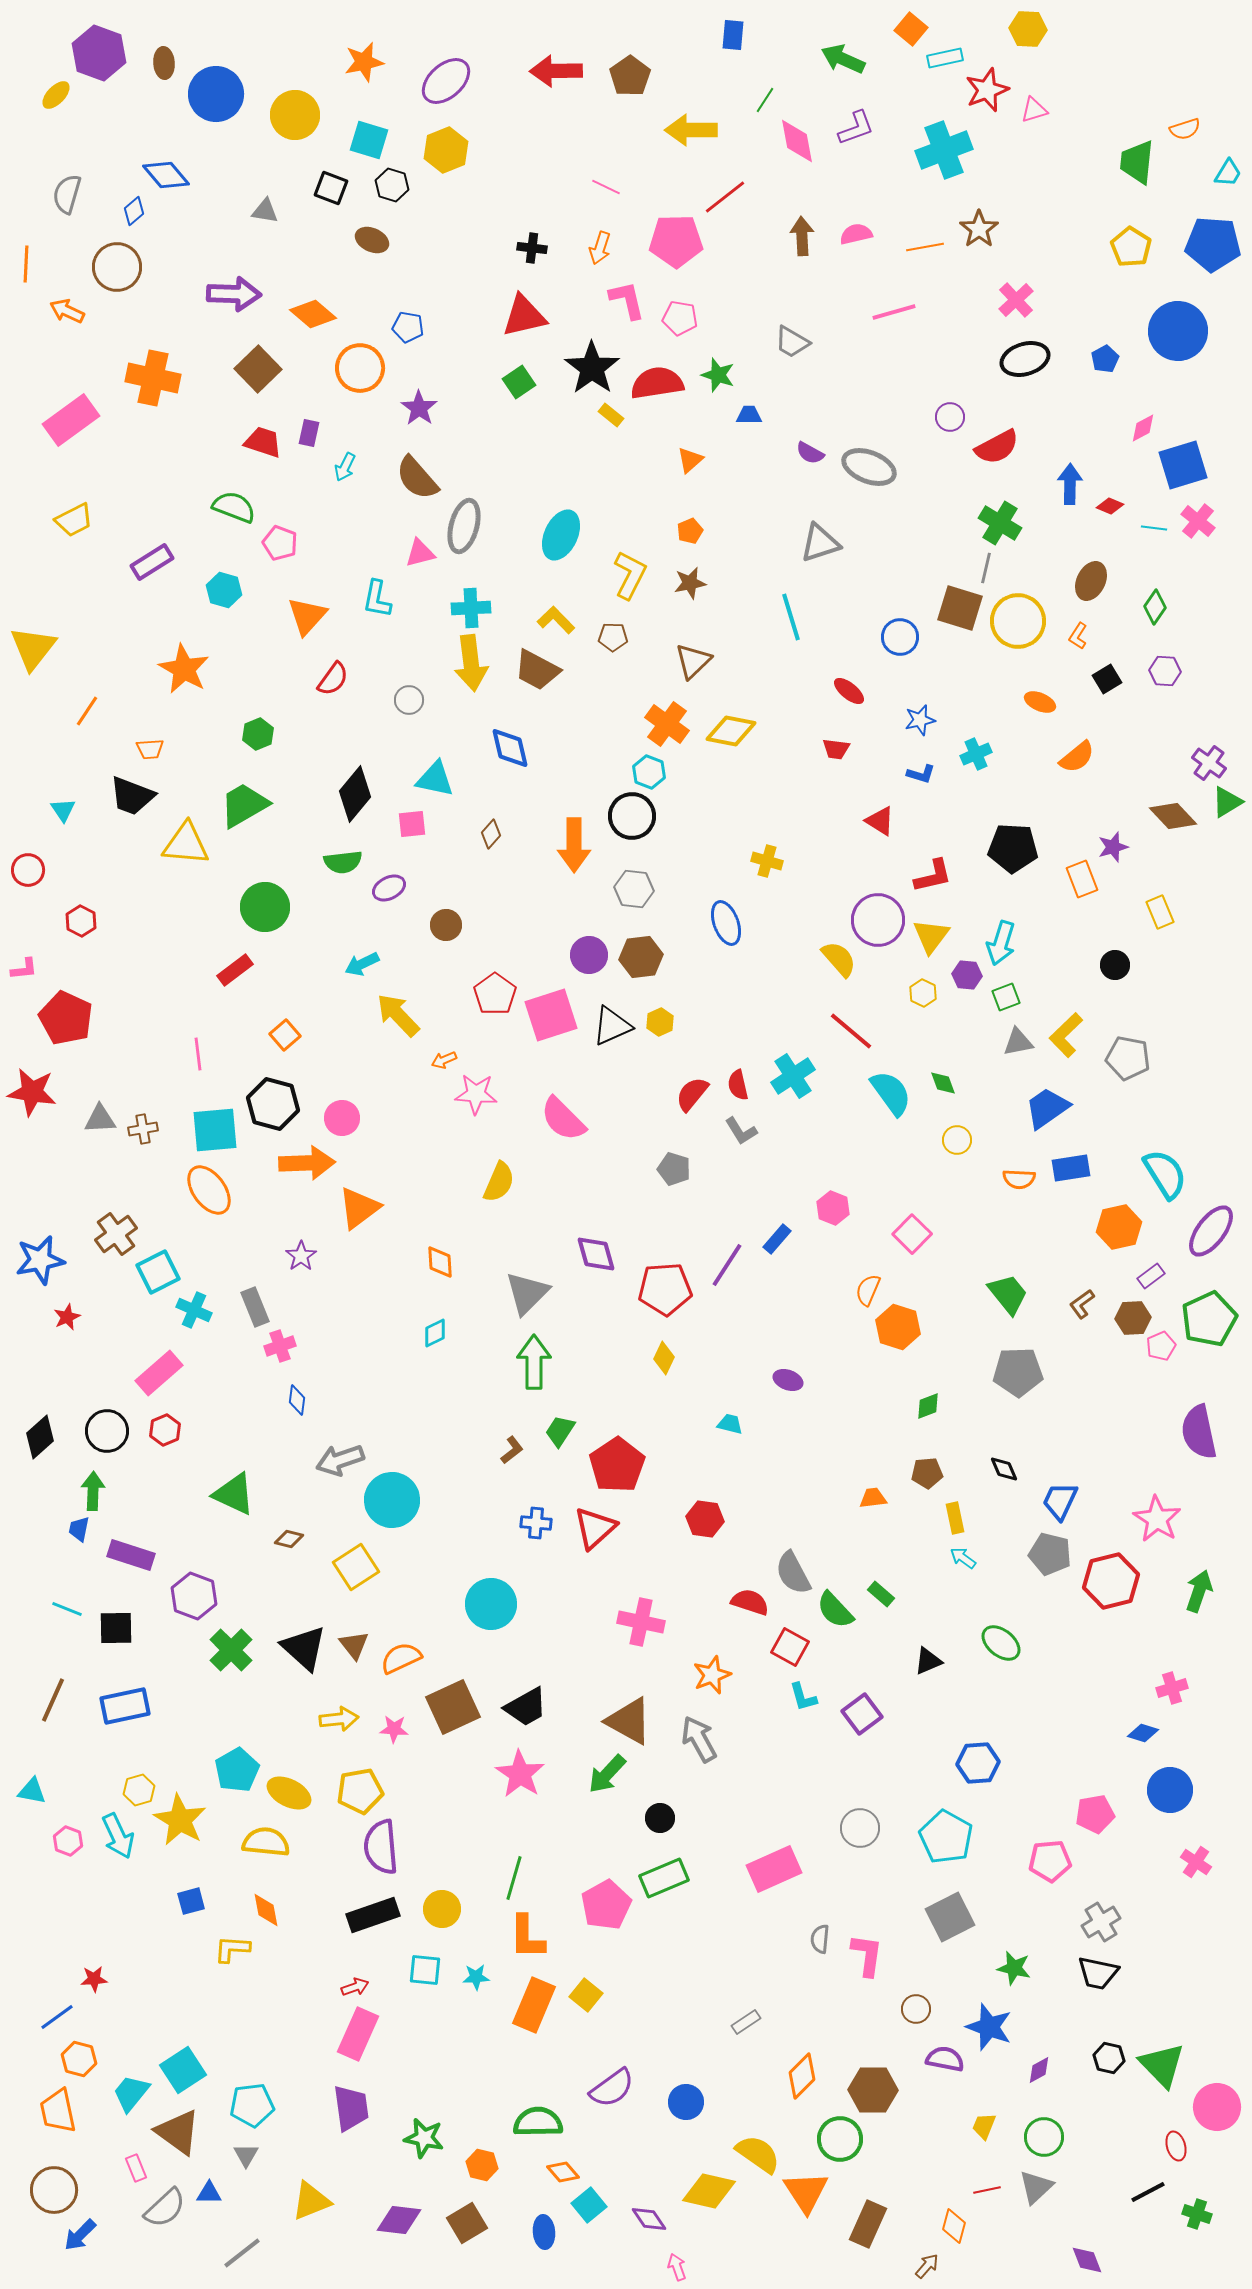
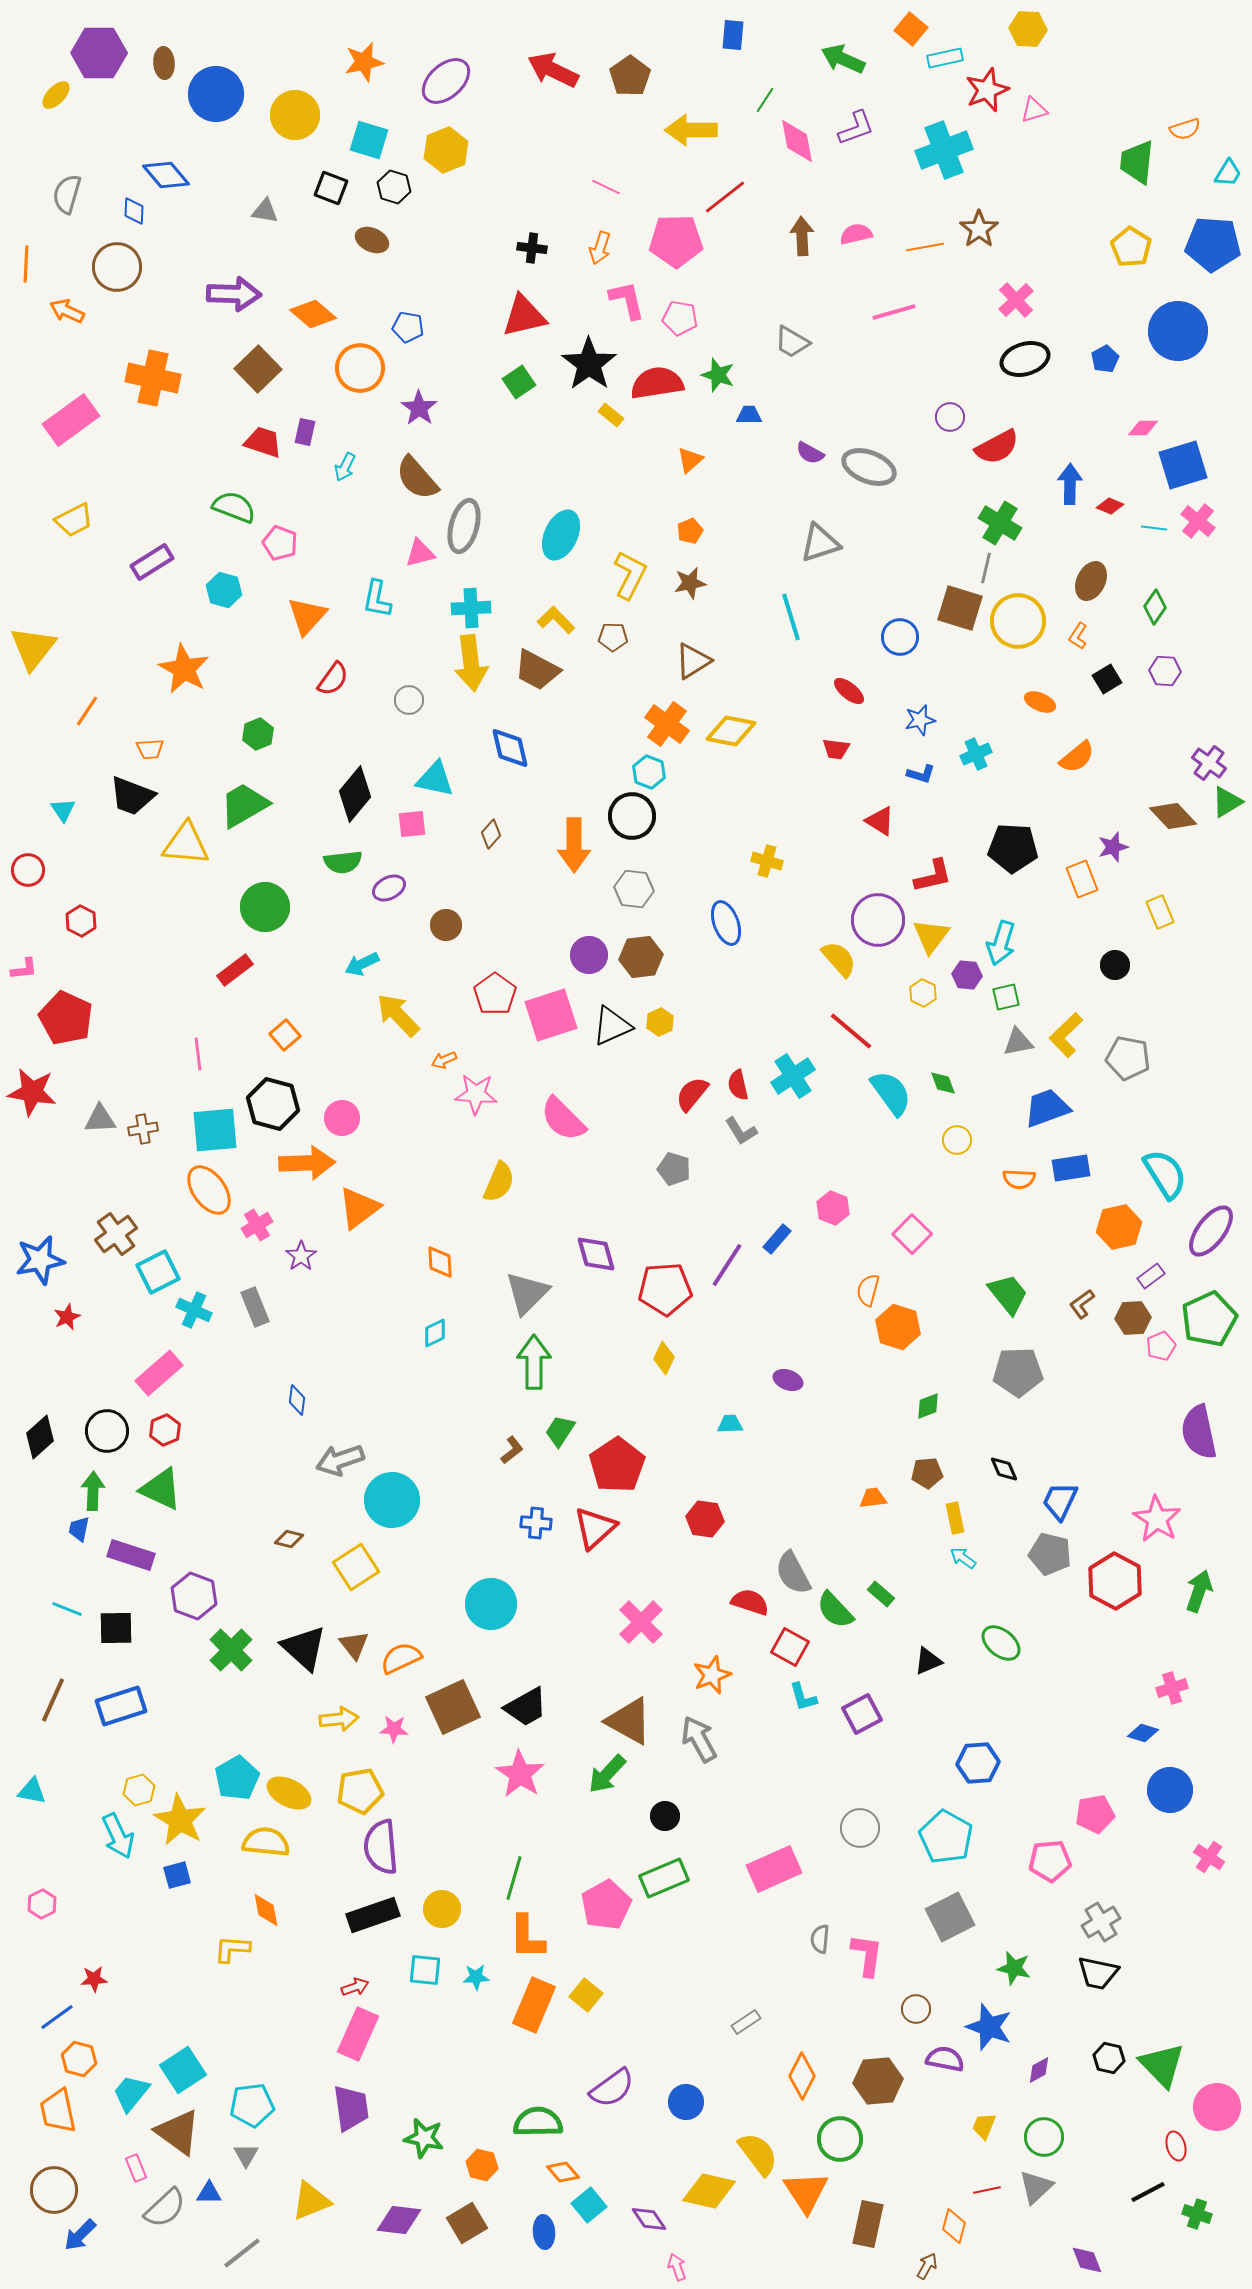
purple hexagon at (99, 53): rotated 20 degrees counterclockwise
red arrow at (556, 71): moved 3 px left, 1 px up; rotated 27 degrees clockwise
black hexagon at (392, 185): moved 2 px right, 2 px down
blue diamond at (134, 211): rotated 48 degrees counterclockwise
black star at (592, 368): moved 3 px left, 4 px up
pink diamond at (1143, 428): rotated 28 degrees clockwise
purple rectangle at (309, 433): moved 4 px left, 1 px up
brown triangle at (693, 661): rotated 12 degrees clockwise
green square at (1006, 997): rotated 8 degrees clockwise
blue trapezoid at (1047, 1108): rotated 15 degrees clockwise
orange semicircle at (868, 1290): rotated 8 degrees counterclockwise
pink cross at (280, 1346): moved 23 px left, 121 px up; rotated 12 degrees counterclockwise
cyan trapezoid at (730, 1424): rotated 16 degrees counterclockwise
green triangle at (234, 1494): moved 73 px left, 5 px up
red hexagon at (1111, 1581): moved 4 px right; rotated 18 degrees counterclockwise
pink cross at (641, 1622): rotated 33 degrees clockwise
blue rectangle at (125, 1706): moved 4 px left; rotated 6 degrees counterclockwise
purple square at (862, 1714): rotated 9 degrees clockwise
cyan pentagon at (237, 1770): moved 8 px down
black circle at (660, 1818): moved 5 px right, 2 px up
pink hexagon at (68, 1841): moved 26 px left, 63 px down; rotated 12 degrees clockwise
pink cross at (1196, 1862): moved 13 px right, 5 px up
blue square at (191, 1901): moved 14 px left, 26 px up
orange diamond at (802, 2076): rotated 18 degrees counterclockwise
brown hexagon at (873, 2090): moved 5 px right, 9 px up; rotated 6 degrees counterclockwise
yellow semicircle at (758, 2154): rotated 18 degrees clockwise
brown rectangle at (868, 2224): rotated 12 degrees counterclockwise
brown arrow at (927, 2266): rotated 12 degrees counterclockwise
